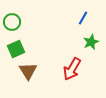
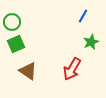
blue line: moved 2 px up
green square: moved 5 px up
brown triangle: rotated 24 degrees counterclockwise
